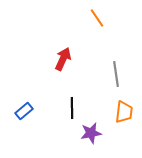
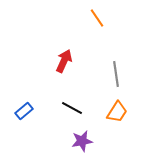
red arrow: moved 1 px right, 2 px down
black line: rotated 60 degrees counterclockwise
orange trapezoid: moved 7 px left; rotated 25 degrees clockwise
purple star: moved 9 px left, 8 px down
